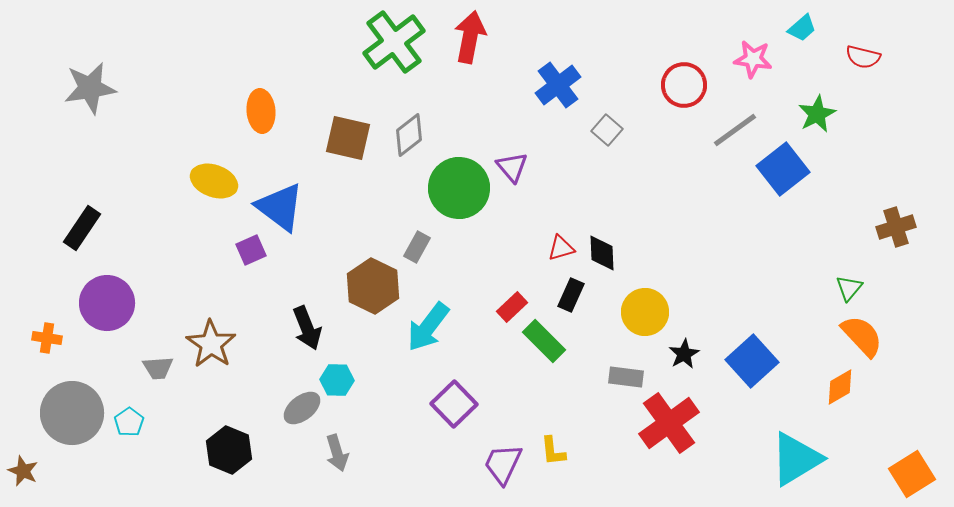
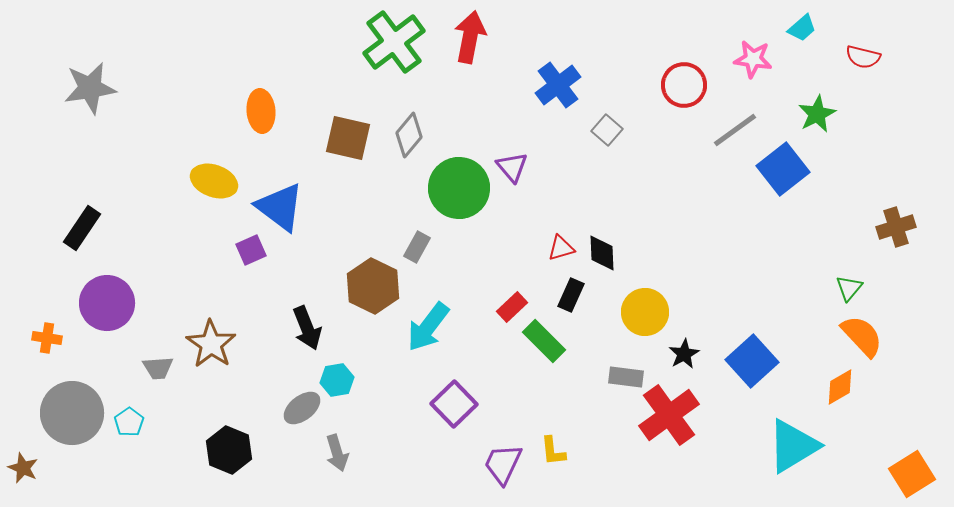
gray diamond at (409, 135): rotated 12 degrees counterclockwise
cyan hexagon at (337, 380): rotated 12 degrees counterclockwise
red cross at (669, 423): moved 8 px up
cyan triangle at (796, 459): moved 3 px left, 13 px up
brown star at (23, 471): moved 3 px up
